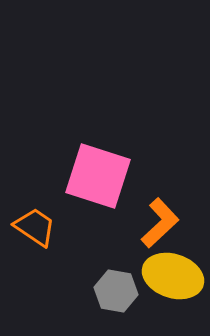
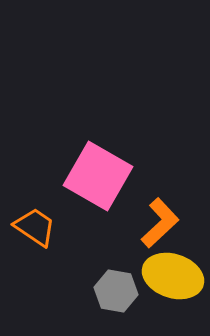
pink square: rotated 12 degrees clockwise
